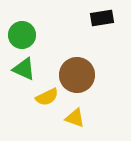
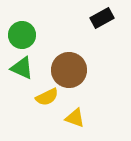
black rectangle: rotated 20 degrees counterclockwise
green triangle: moved 2 px left, 1 px up
brown circle: moved 8 px left, 5 px up
